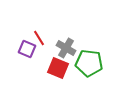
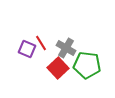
red line: moved 2 px right, 5 px down
green pentagon: moved 2 px left, 2 px down
red square: rotated 25 degrees clockwise
